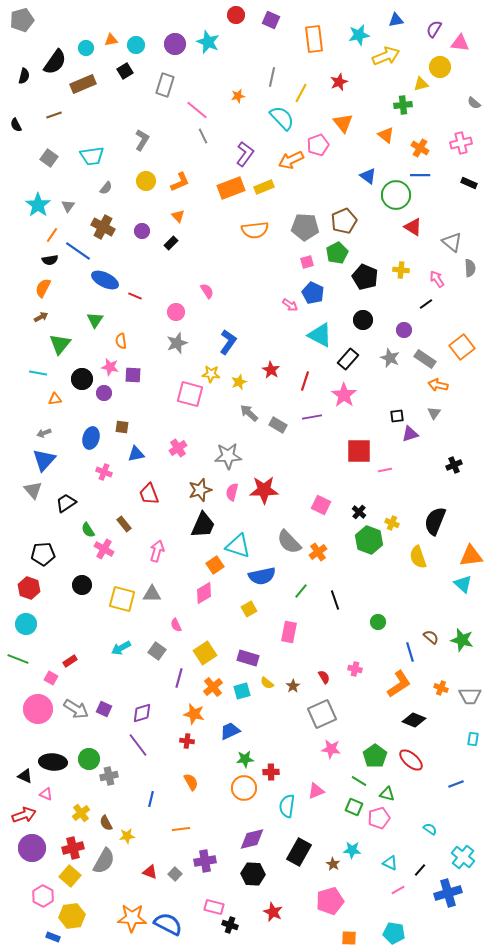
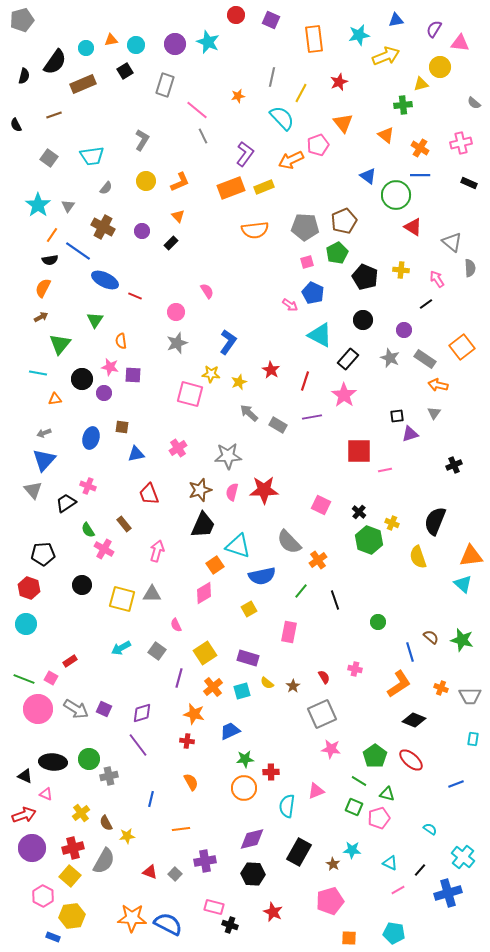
pink cross at (104, 472): moved 16 px left, 14 px down
orange cross at (318, 552): moved 8 px down
green line at (18, 659): moved 6 px right, 20 px down
